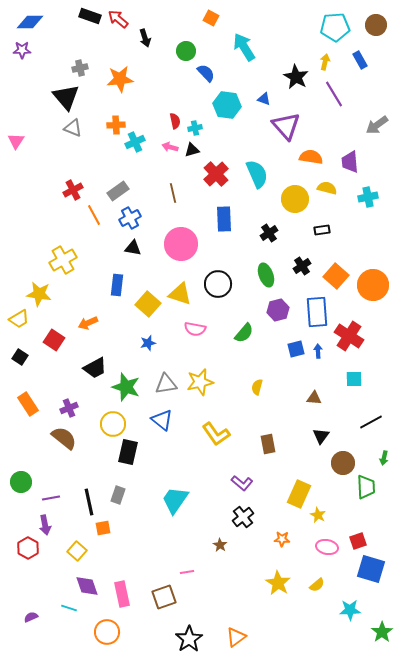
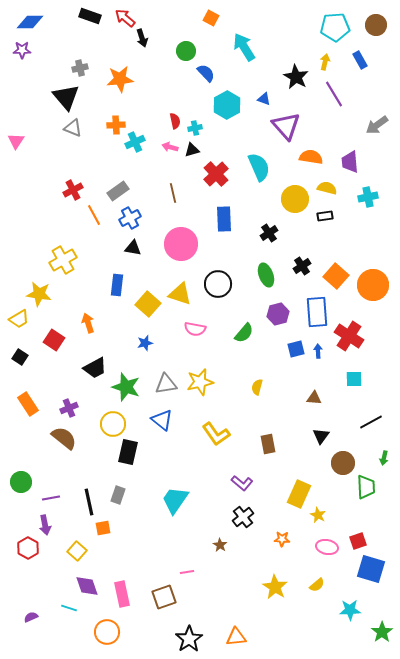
red arrow at (118, 19): moved 7 px right, 1 px up
black arrow at (145, 38): moved 3 px left
cyan hexagon at (227, 105): rotated 24 degrees clockwise
cyan semicircle at (257, 174): moved 2 px right, 7 px up
black rectangle at (322, 230): moved 3 px right, 14 px up
purple hexagon at (278, 310): moved 4 px down
orange arrow at (88, 323): rotated 96 degrees clockwise
blue star at (148, 343): moved 3 px left
yellow star at (278, 583): moved 3 px left, 4 px down
orange triangle at (236, 637): rotated 30 degrees clockwise
